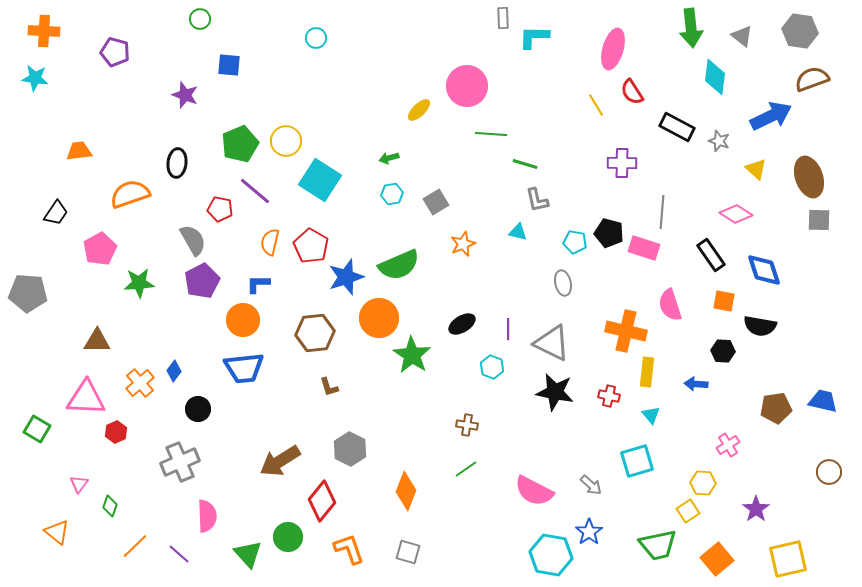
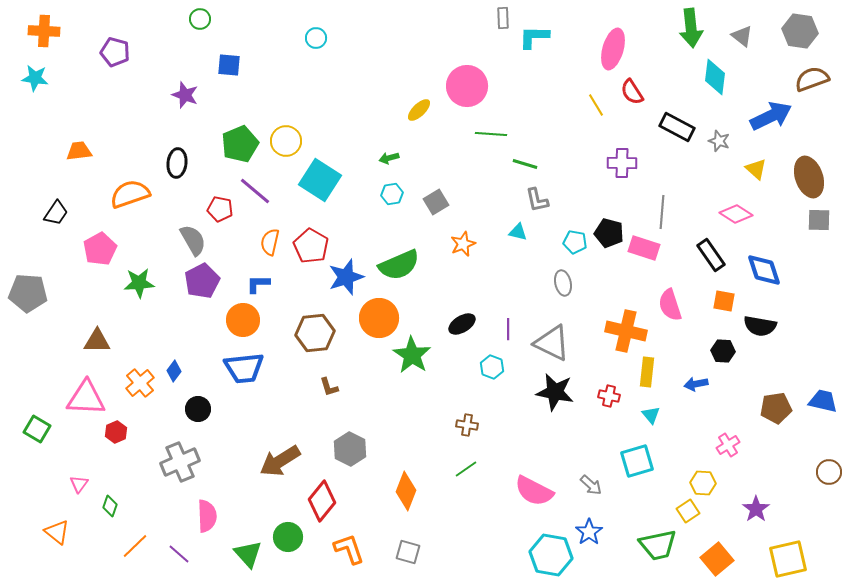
blue arrow at (696, 384): rotated 15 degrees counterclockwise
